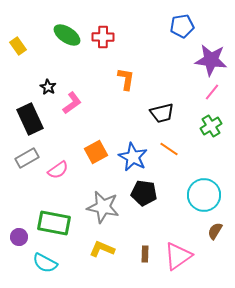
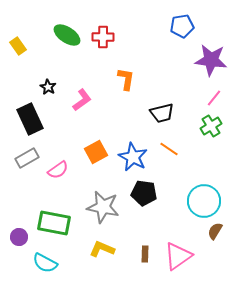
pink line: moved 2 px right, 6 px down
pink L-shape: moved 10 px right, 3 px up
cyan circle: moved 6 px down
